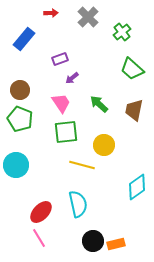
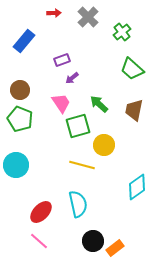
red arrow: moved 3 px right
blue rectangle: moved 2 px down
purple rectangle: moved 2 px right, 1 px down
green square: moved 12 px right, 6 px up; rotated 10 degrees counterclockwise
pink line: moved 3 px down; rotated 18 degrees counterclockwise
orange rectangle: moved 1 px left, 4 px down; rotated 24 degrees counterclockwise
